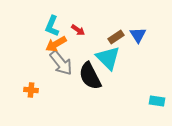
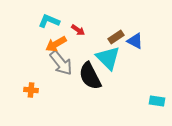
cyan L-shape: moved 3 px left, 5 px up; rotated 90 degrees clockwise
blue triangle: moved 3 px left, 6 px down; rotated 30 degrees counterclockwise
